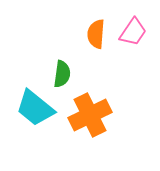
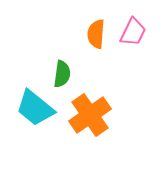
pink trapezoid: rotated 8 degrees counterclockwise
orange cross: rotated 9 degrees counterclockwise
